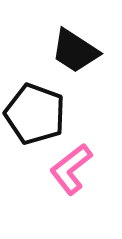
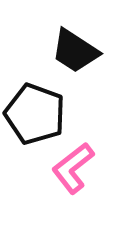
pink L-shape: moved 2 px right, 1 px up
